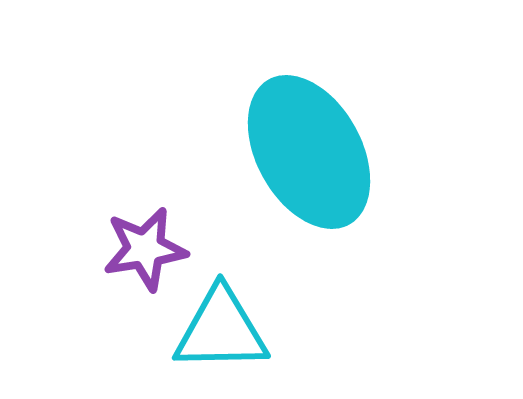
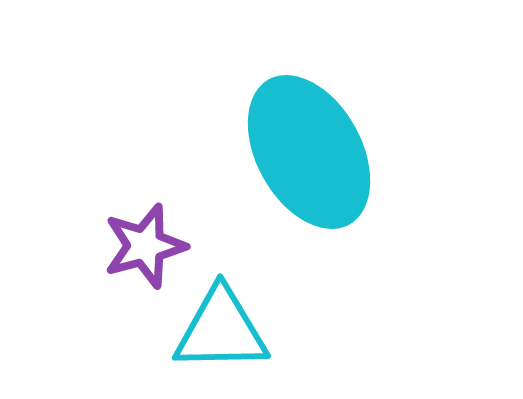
purple star: moved 3 px up; rotated 6 degrees counterclockwise
